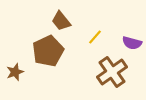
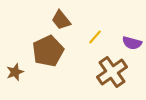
brown trapezoid: moved 1 px up
